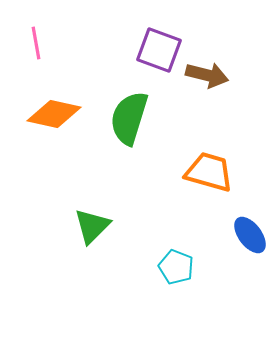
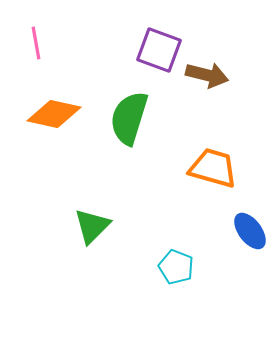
orange trapezoid: moved 4 px right, 4 px up
blue ellipse: moved 4 px up
